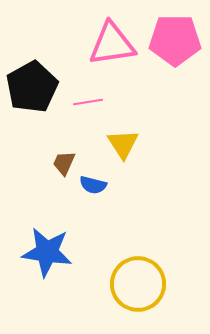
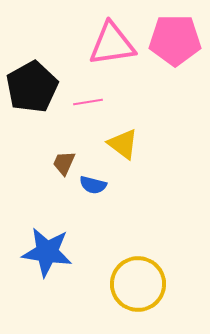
yellow triangle: rotated 20 degrees counterclockwise
